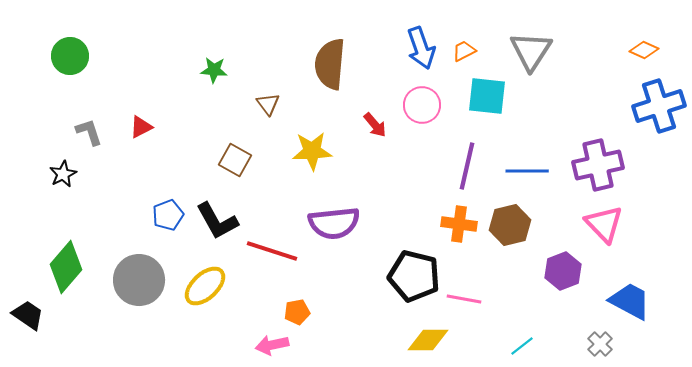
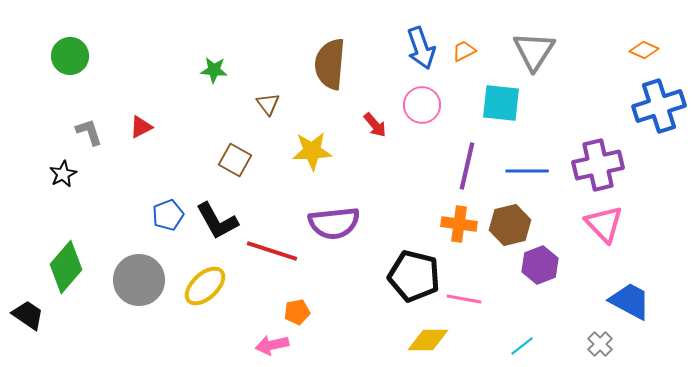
gray triangle: moved 3 px right
cyan square: moved 14 px right, 7 px down
purple hexagon: moved 23 px left, 6 px up
